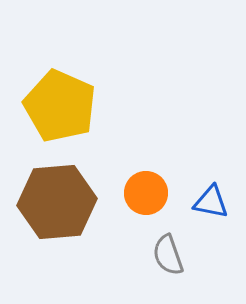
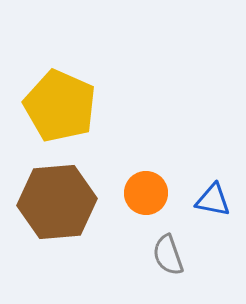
blue triangle: moved 2 px right, 2 px up
